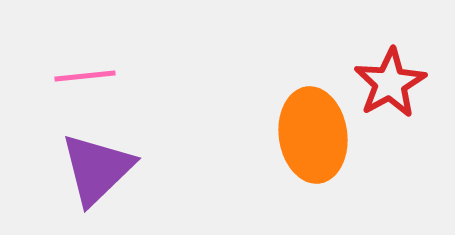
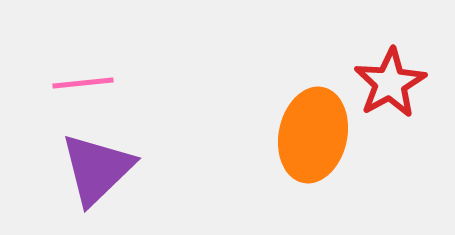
pink line: moved 2 px left, 7 px down
orange ellipse: rotated 20 degrees clockwise
